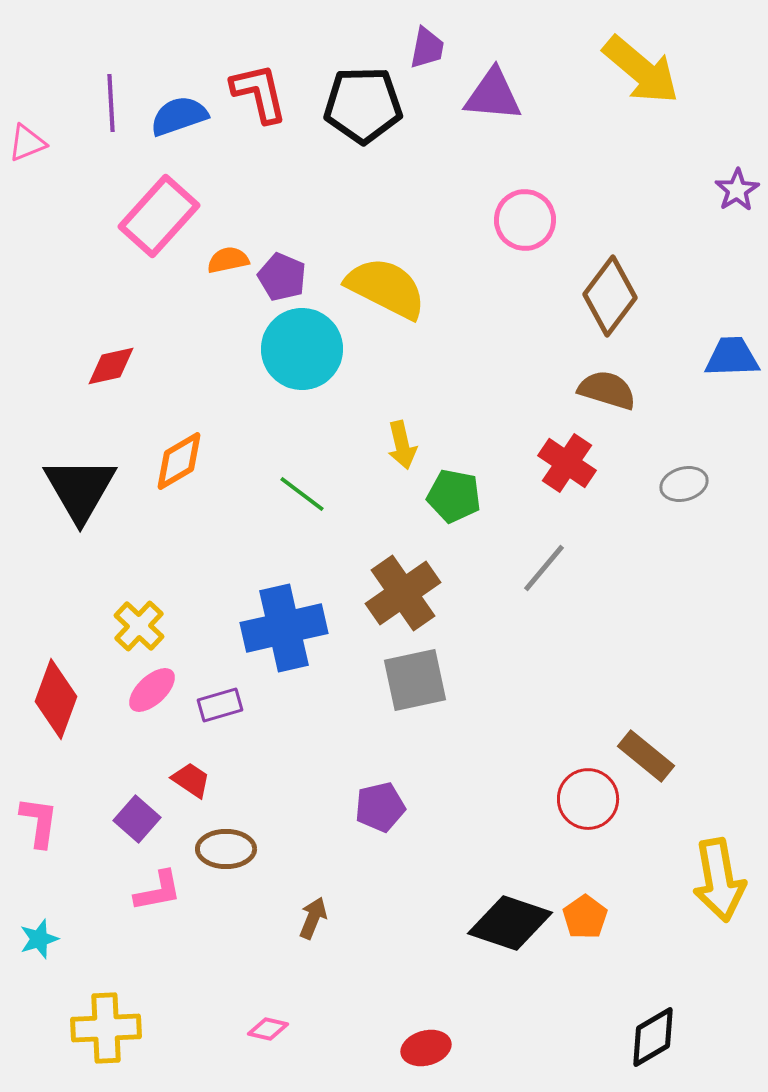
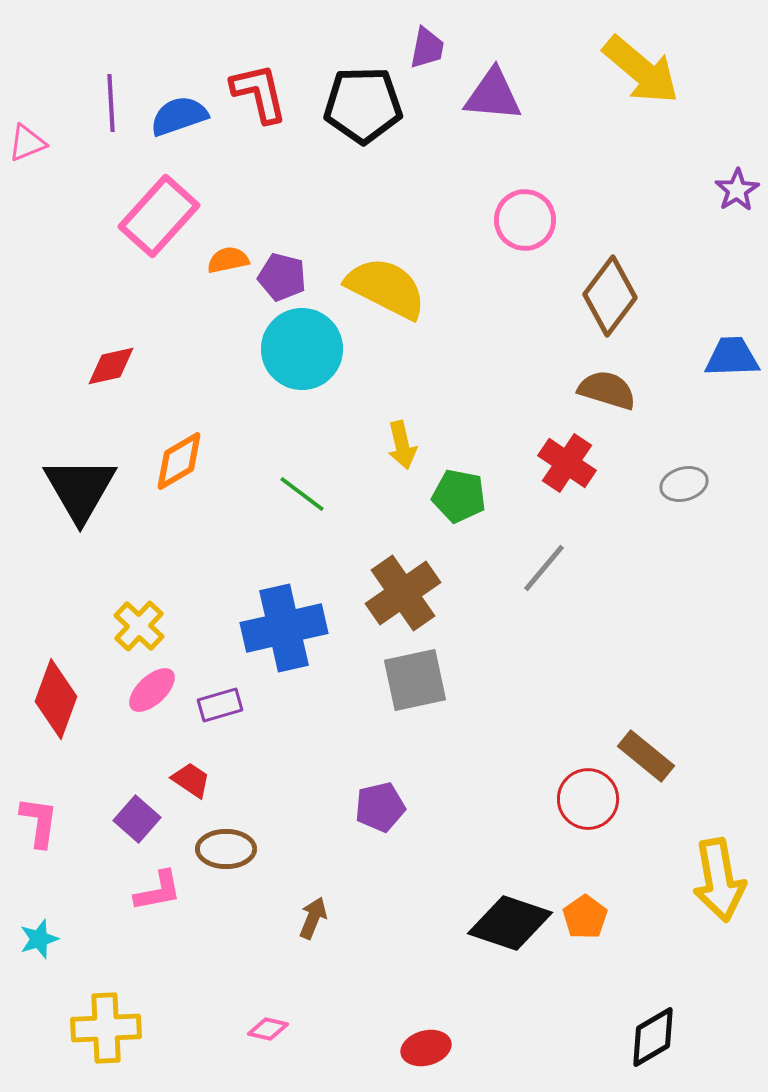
purple pentagon at (282, 277): rotated 9 degrees counterclockwise
green pentagon at (454, 496): moved 5 px right
